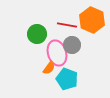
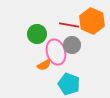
orange hexagon: moved 1 px down
red line: moved 2 px right
pink ellipse: moved 1 px left, 1 px up
orange semicircle: moved 5 px left, 3 px up; rotated 24 degrees clockwise
cyan pentagon: moved 2 px right, 5 px down
